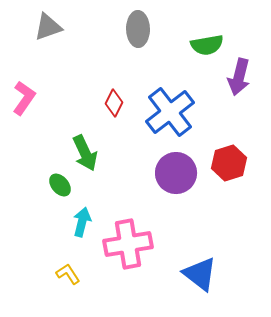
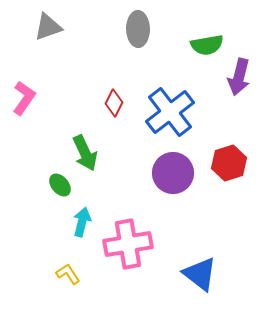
purple circle: moved 3 px left
